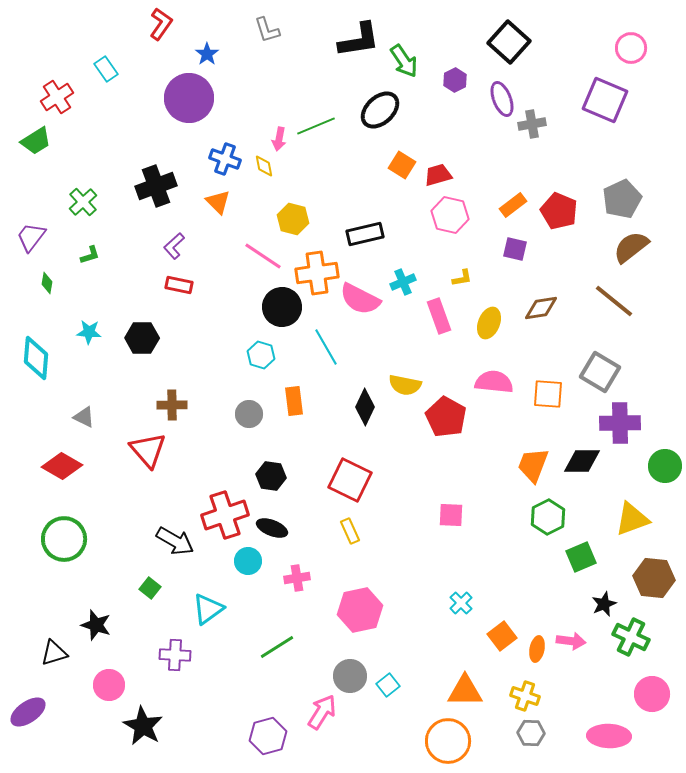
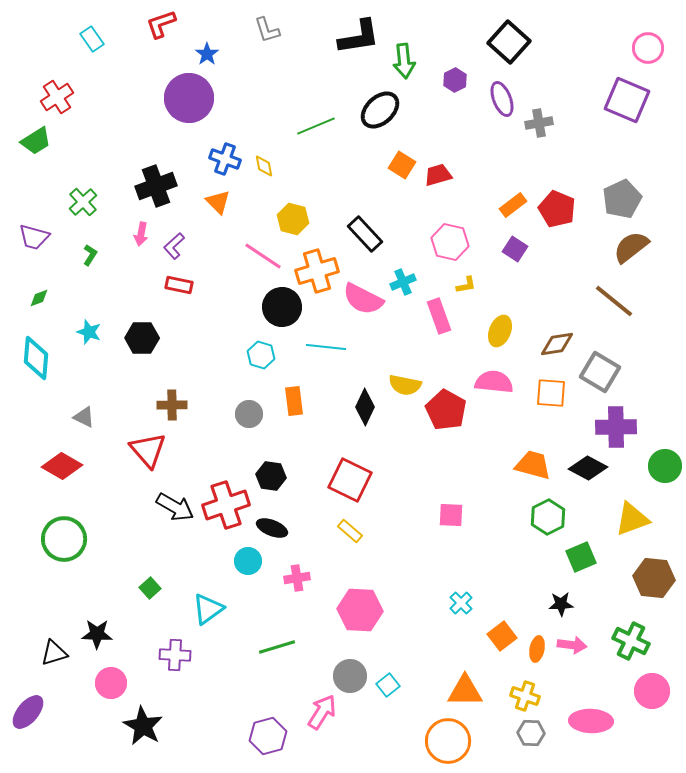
red L-shape at (161, 24): rotated 144 degrees counterclockwise
black L-shape at (359, 40): moved 3 px up
pink circle at (631, 48): moved 17 px right
green arrow at (404, 61): rotated 28 degrees clockwise
cyan rectangle at (106, 69): moved 14 px left, 30 px up
purple square at (605, 100): moved 22 px right
gray cross at (532, 124): moved 7 px right, 1 px up
pink arrow at (279, 139): moved 138 px left, 95 px down
red pentagon at (559, 211): moved 2 px left, 2 px up
pink hexagon at (450, 215): moved 27 px down
black rectangle at (365, 234): rotated 60 degrees clockwise
purple trapezoid at (31, 237): moved 3 px right; rotated 112 degrees counterclockwise
purple square at (515, 249): rotated 20 degrees clockwise
green L-shape at (90, 255): rotated 40 degrees counterclockwise
orange cross at (317, 273): moved 2 px up; rotated 9 degrees counterclockwise
yellow L-shape at (462, 278): moved 4 px right, 7 px down
green diamond at (47, 283): moved 8 px left, 15 px down; rotated 60 degrees clockwise
pink semicircle at (360, 299): moved 3 px right
brown diamond at (541, 308): moved 16 px right, 36 px down
yellow ellipse at (489, 323): moved 11 px right, 8 px down
cyan star at (89, 332): rotated 15 degrees clockwise
cyan line at (326, 347): rotated 54 degrees counterclockwise
orange square at (548, 394): moved 3 px right, 1 px up
red pentagon at (446, 417): moved 7 px up
purple cross at (620, 423): moved 4 px left, 4 px down
black diamond at (582, 461): moved 6 px right, 7 px down; rotated 27 degrees clockwise
orange trapezoid at (533, 465): rotated 84 degrees clockwise
red cross at (225, 515): moved 1 px right, 10 px up
yellow rectangle at (350, 531): rotated 25 degrees counterclockwise
black arrow at (175, 541): moved 34 px up
green square at (150, 588): rotated 10 degrees clockwise
black star at (604, 604): moved 43 px left; rotated 20 degrees clockwise
pink hexagon at (360, 610): rotated 15 degrees clockwise
black star at (96, 625): moved 1 px right, 9 px down; rotated 16 degrees counterclockwise
green cross at (631, 637): moved 4 px down
pink arrow at (571, 641): moved 1 px right, 4 px down
green line at (277, 647): rotated 15 degrees clockwise
pink circle at (109, 685): moved 2 px right, 2 px up
pink circle at (652, 694): moved 3 px up
purple ellipse at (28, 712): rotated 15 degrees counterclockwise
pink ellipse at (609, 736): moved 18 px left, 15 px up
